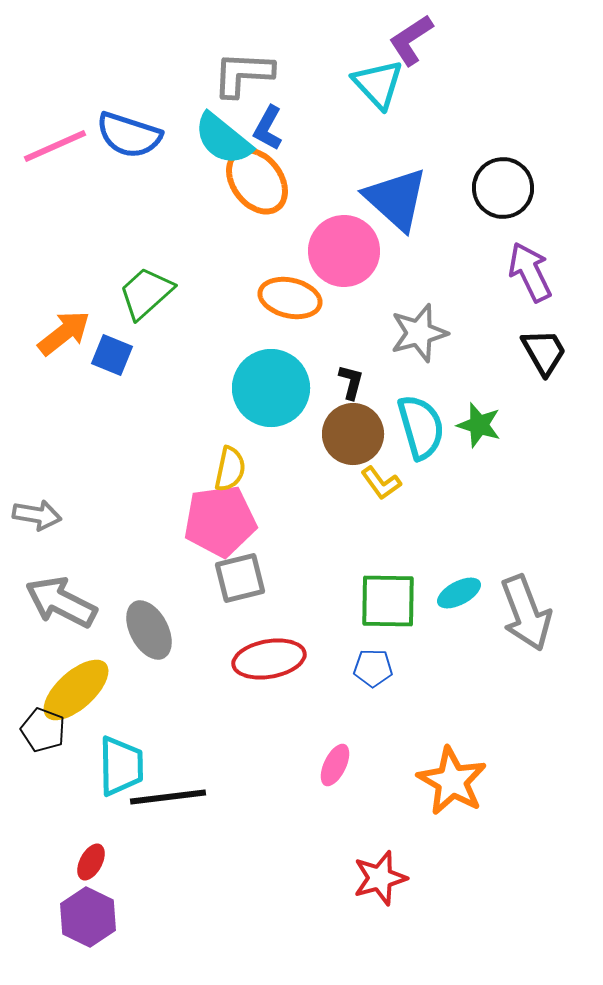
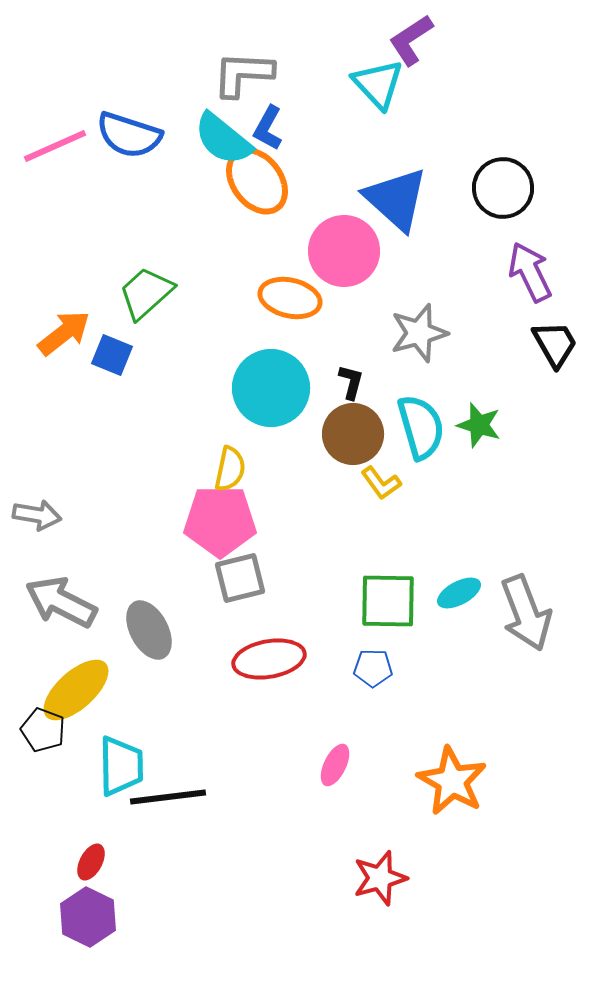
black trapezoid at (544, 352): moved 11 px right, 8 px up
pink pentagon at (220, 521): rotated 8 degrees clockwise
